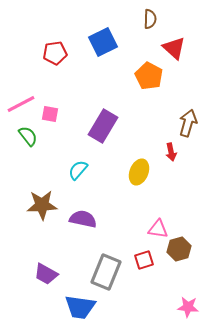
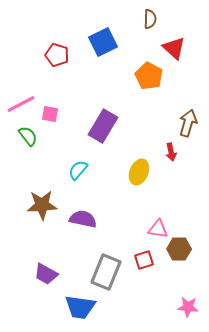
red pentagon: moved 2 px right, 2 px down; rotated 25 degrees clockwise
brown hexagon: rotated 15 degrees clockwise
